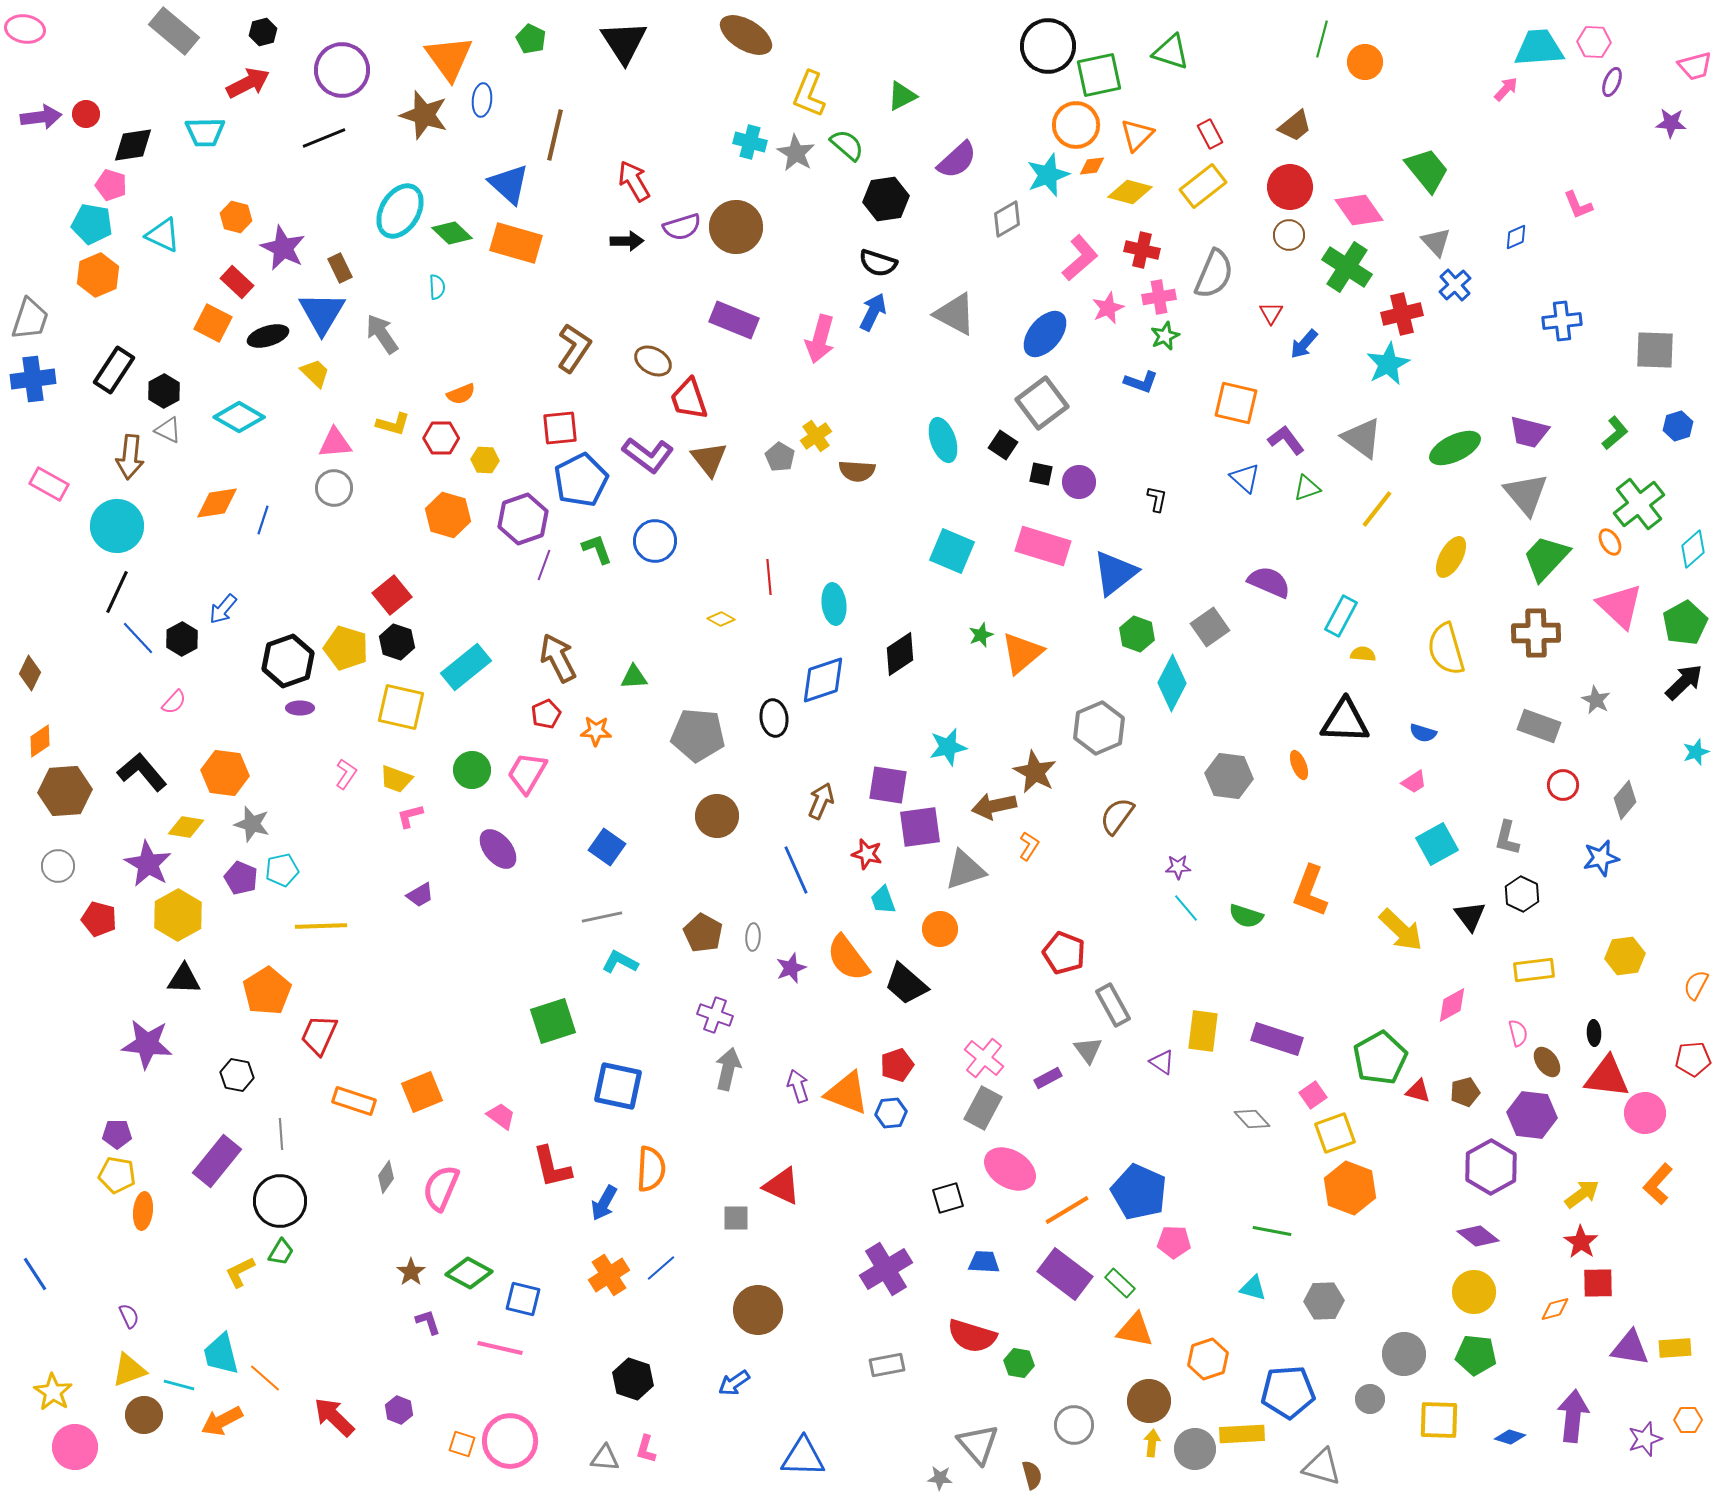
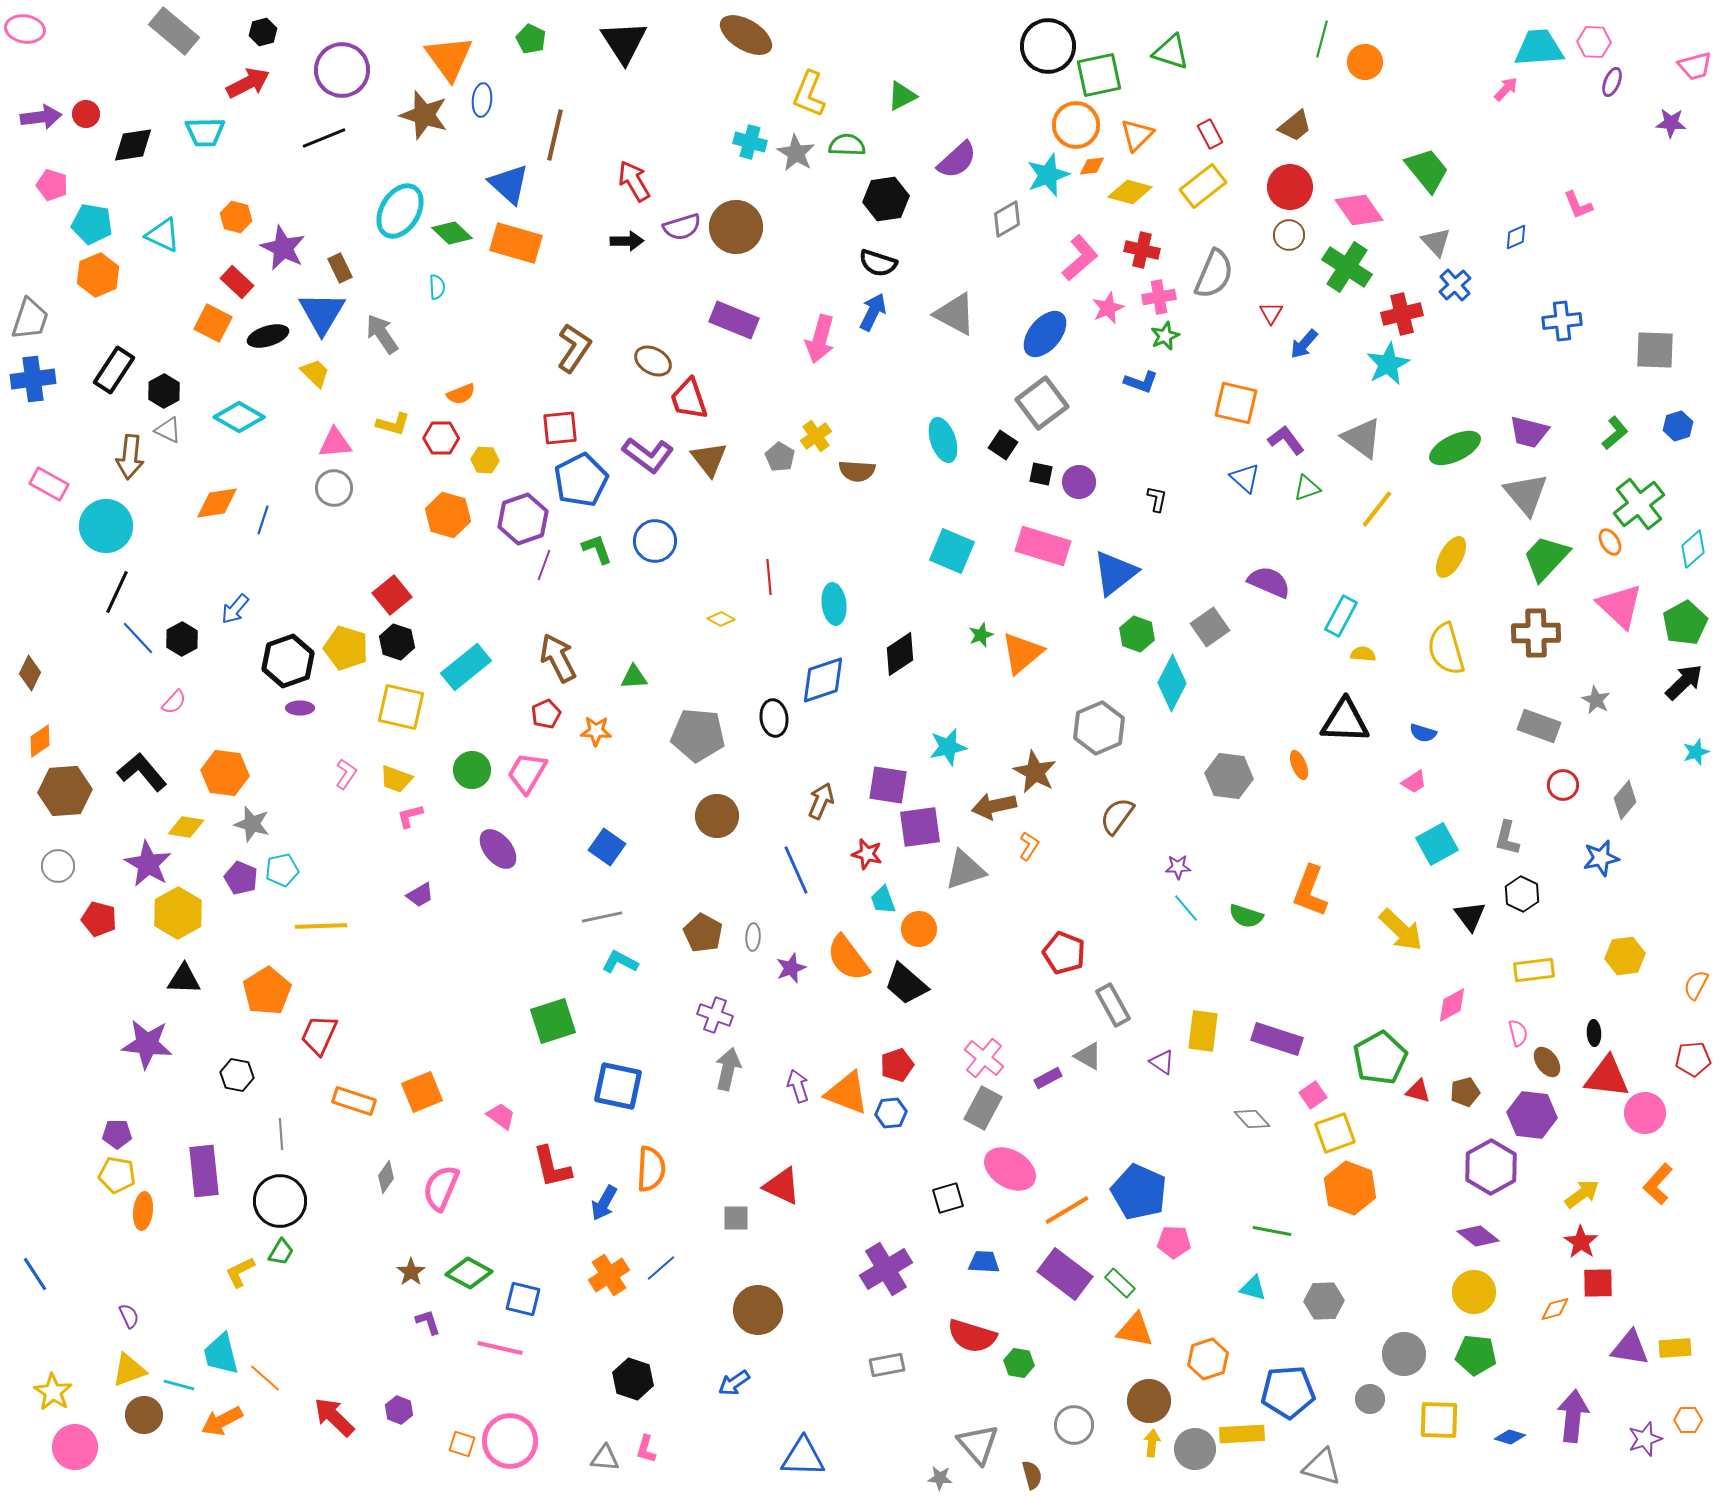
green semicircle at (847, 145): rotated 39 degrees counterclockwise
pink pentagon at (111, 185): moved 59 px left
cyan circle at (117, 526): moved 11 px left
blue arrow at (223, 609): moved 12 px right
yellow hexagon at (178, 915): moved 2 px up
orange circle at (940, 929): moved 21 px left
gray triangle at (1088, 1050): moved 6 px down; rotated 24 degrees counterclockwise
purple rectangle at (217, 1161): moved 13 px left, 10 px down; rotated 45 degrees counterclockwise
